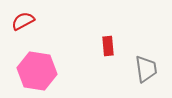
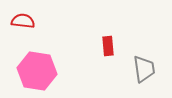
red semicircle: rotated 35 degrees clockwise
gray trapezoid: moved 2 px left
